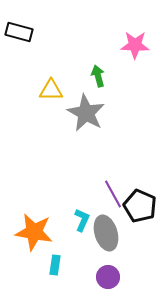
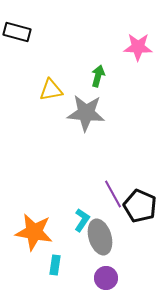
black rectangle: moved 2 px left
pink star: moved 3 px right, 2 px down
green arrow: rotated 30 degrees clockwise
yellow triangle: rotated 10 degrees counterclockwise
gray star: rotated 24 degrees counterclockwise
cyan L-shape: rotated 10 degrees clockwise
gray ellipse: moved 6 px left, 4 px down
purple circle: moved 2 px left, 1 px down
